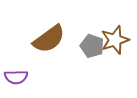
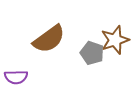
gray pentagon: moved 7 px down
